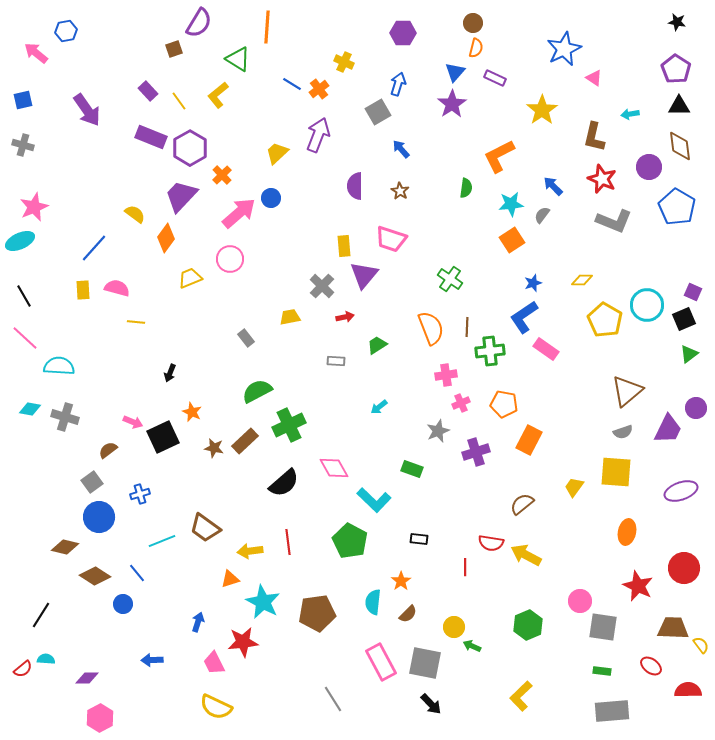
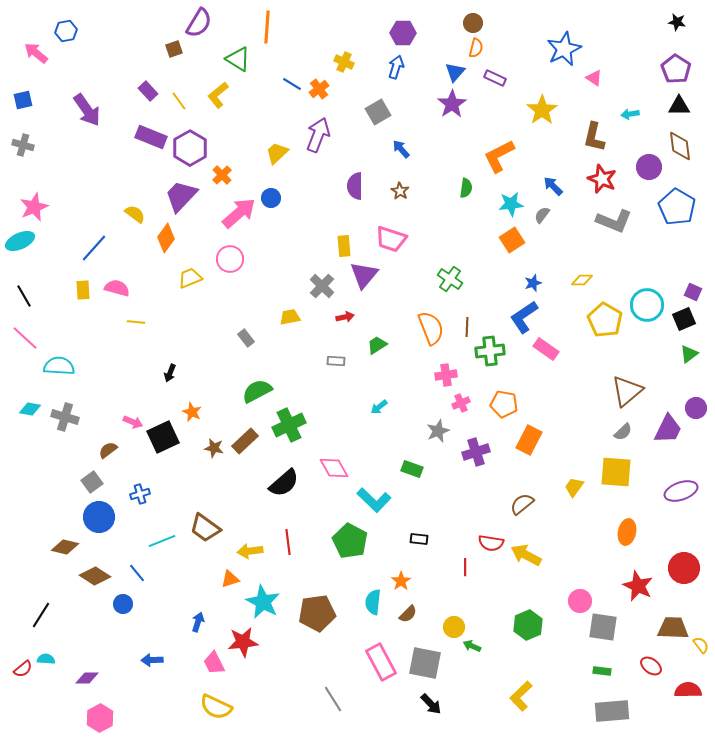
blue arrow at (398, 84): moved 2 px left, 17 px up
gray semicircle at (623, 432): rotated 24 degrees counterclockwise
